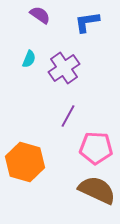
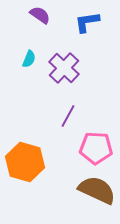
purple cross: rotated 12 degrees counterclockwise
